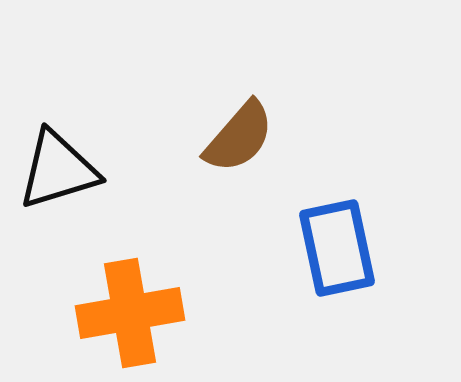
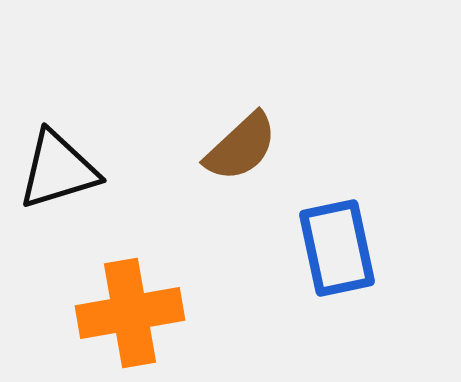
brown semicircle: moved 2 px right, 10 px down; rotated 6 degrees clockwise
